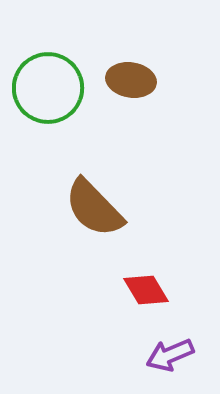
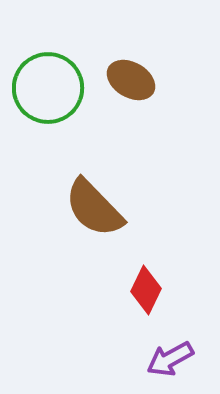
brown ellipse: rotated 21 degrees clockwise
red diamond: rotated 57 degrees clockwise
purple arrow: moved 4 px down; rotated 6 degrees counterclockwise
